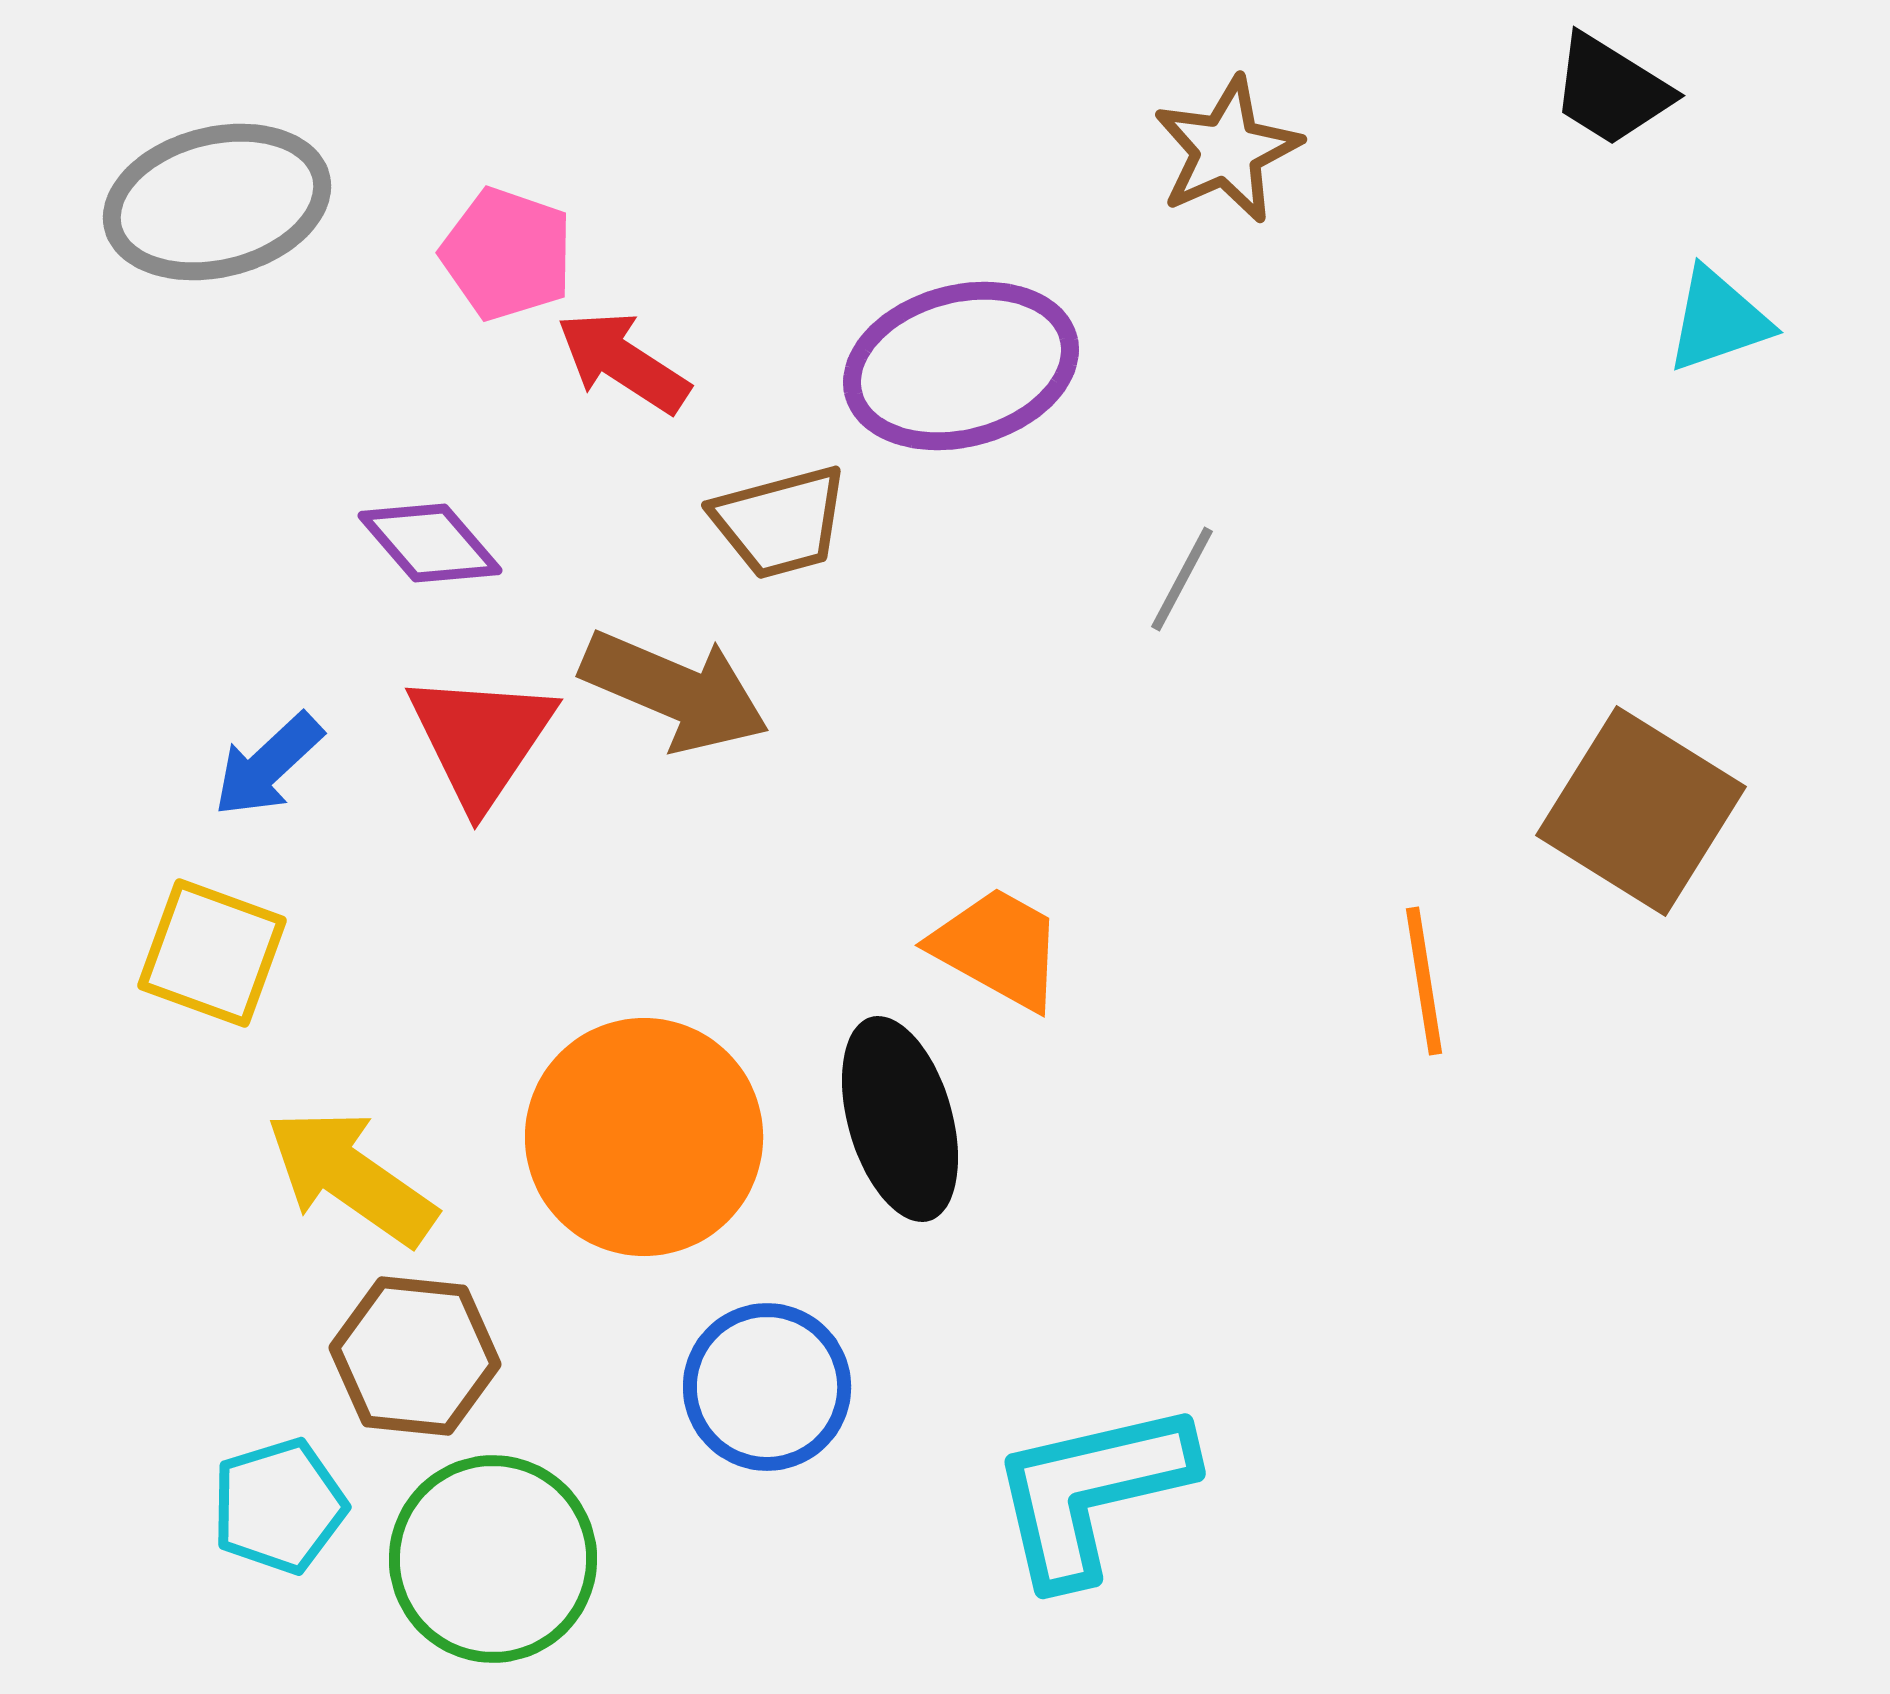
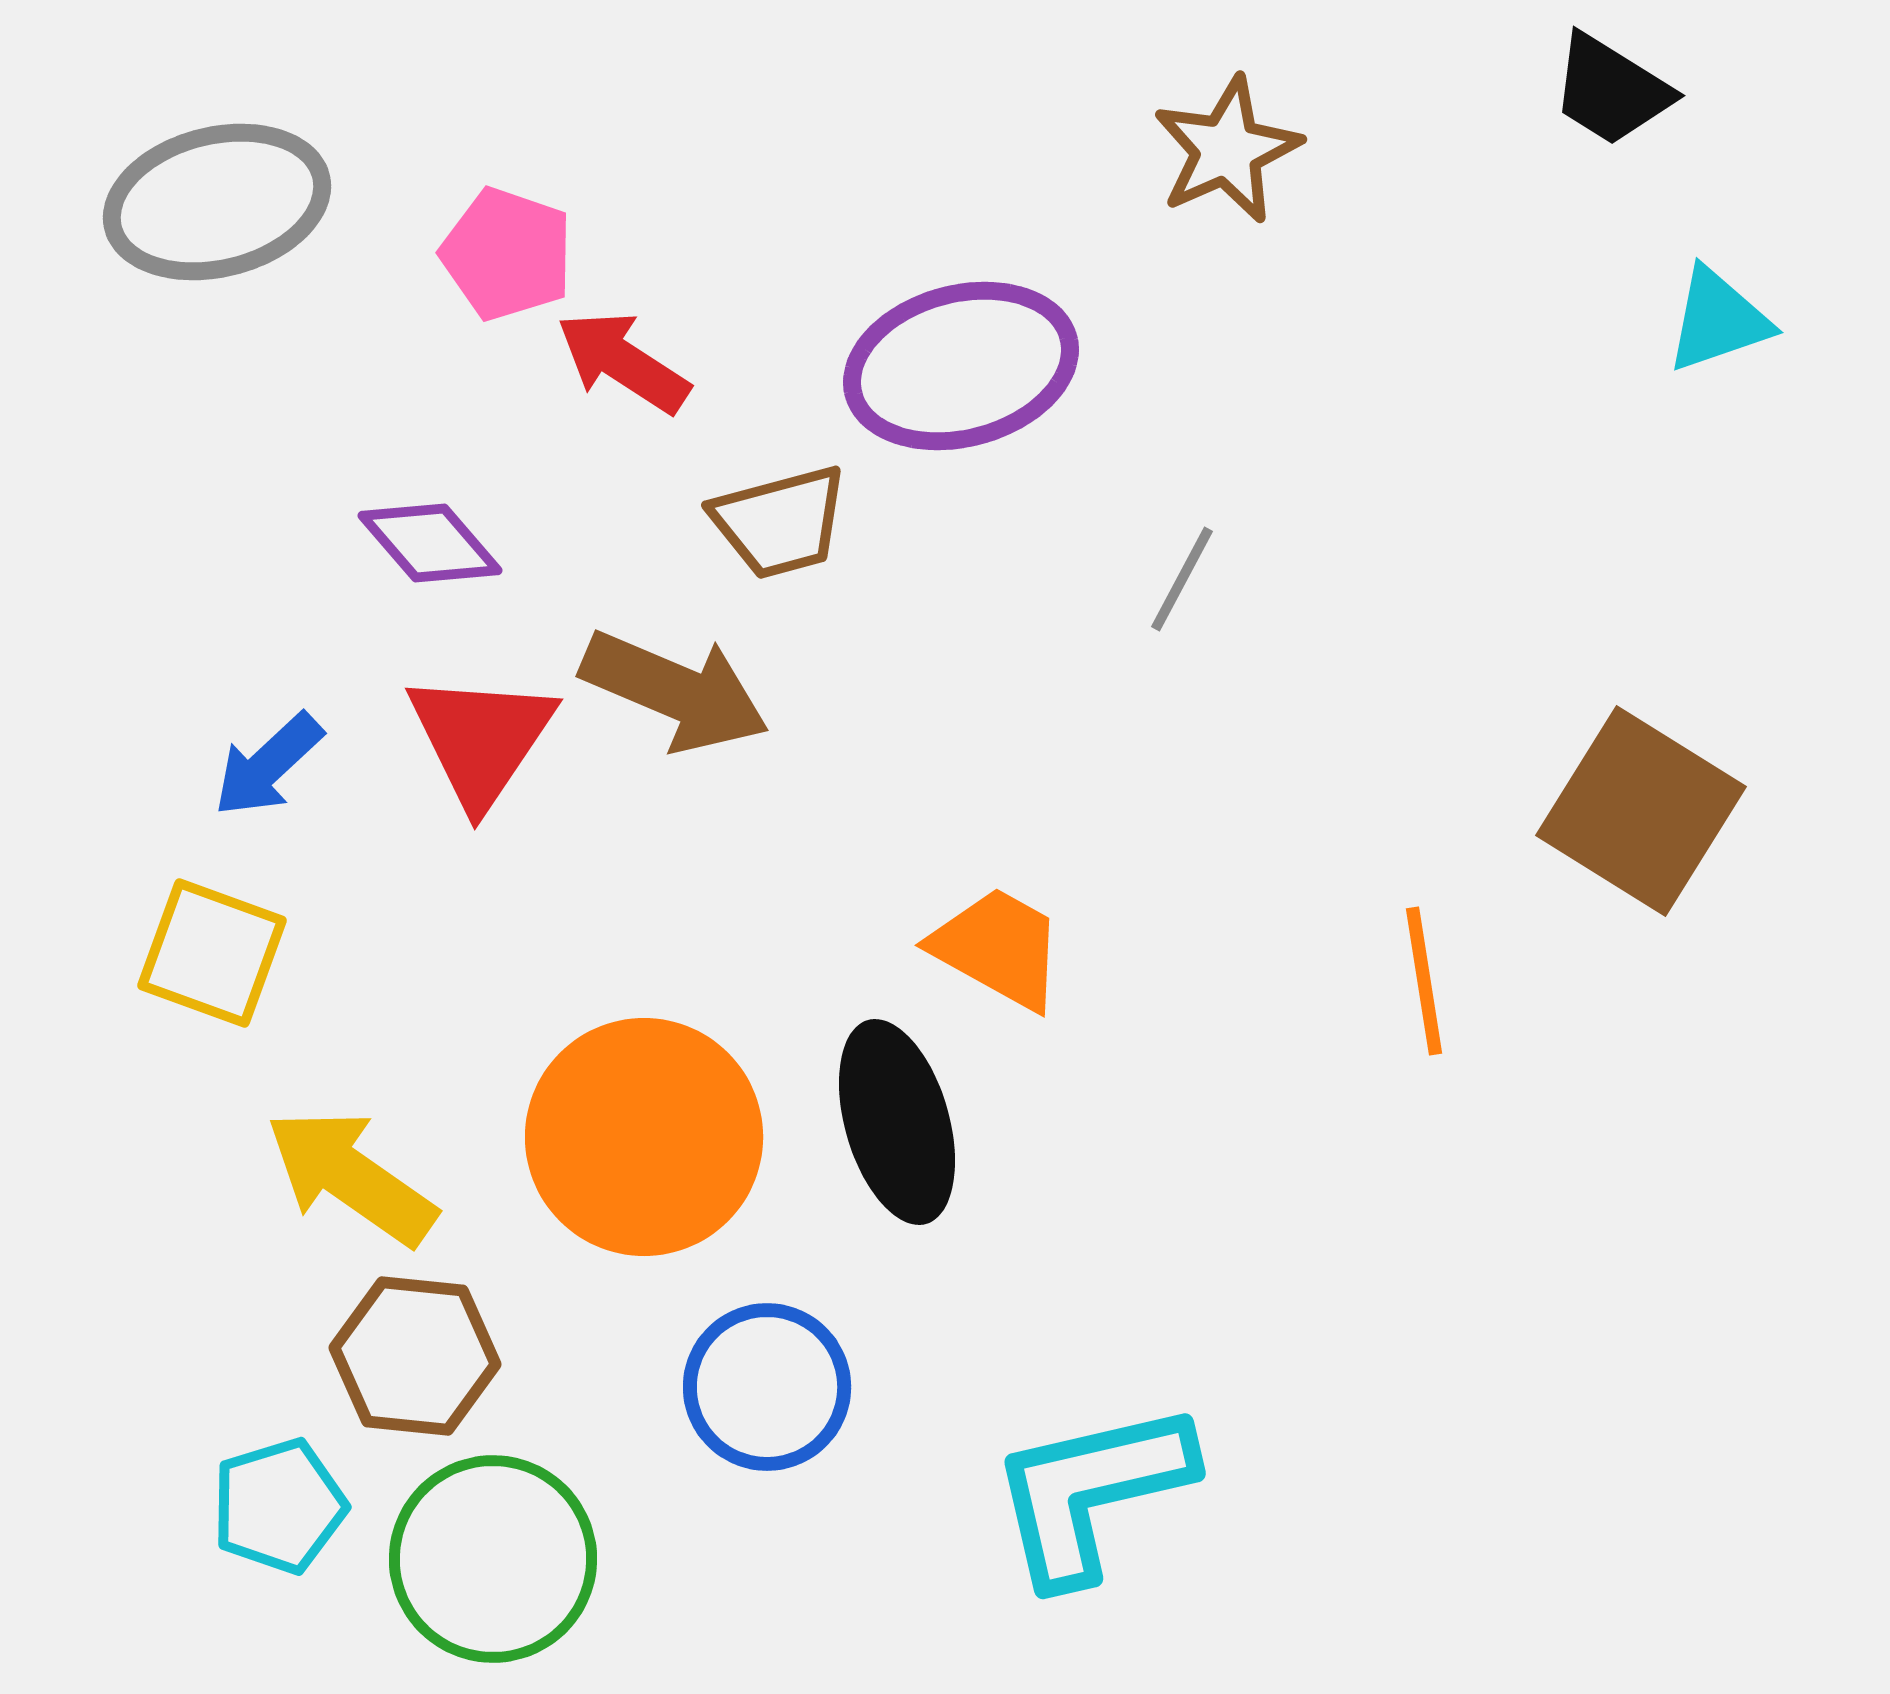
black ellipse: moved 3 px left, 3 px down
